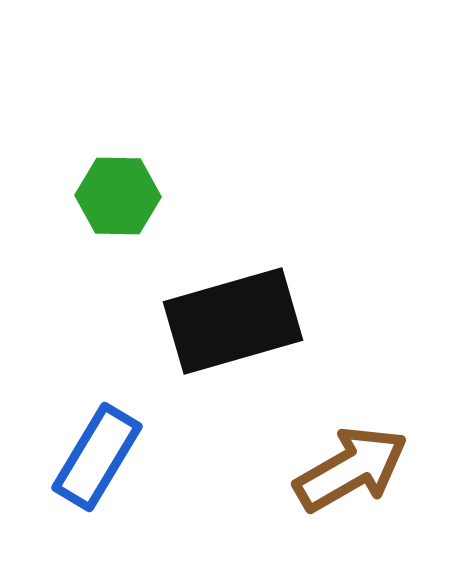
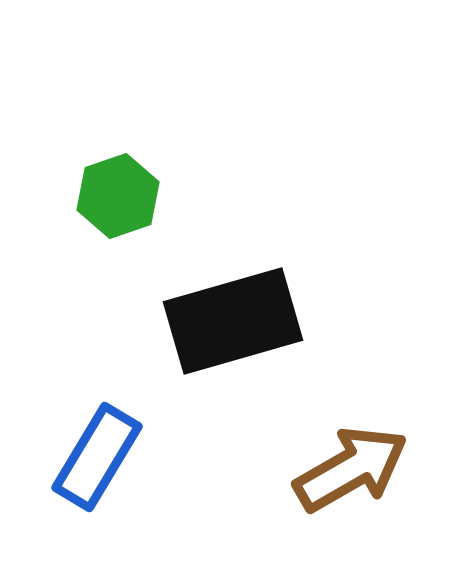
green hexagon: rotated 20 degrees counterclockwise
